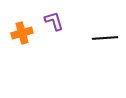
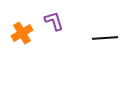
orange cross: rotated 15 degrees counterclockwise
